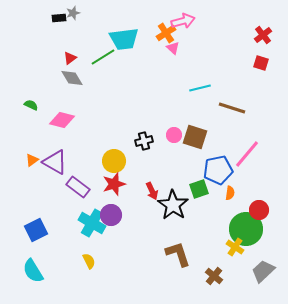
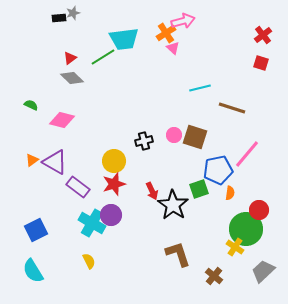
gray diamond: rotated 15 degrees counterclockwise
